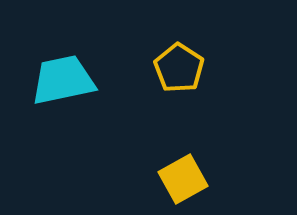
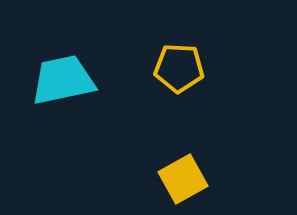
yellow pentagon: rotated 30 degrees counterclockwise
